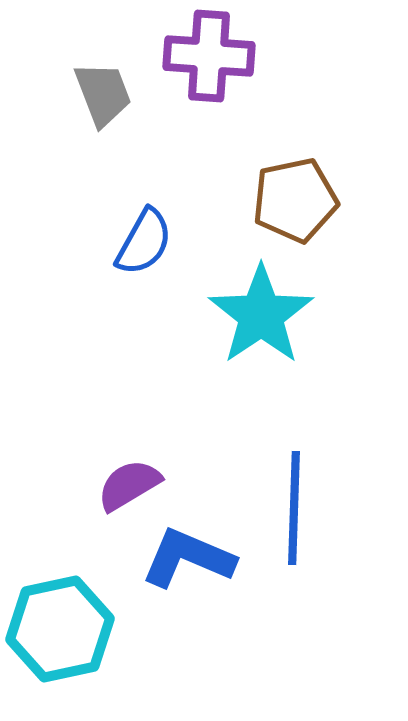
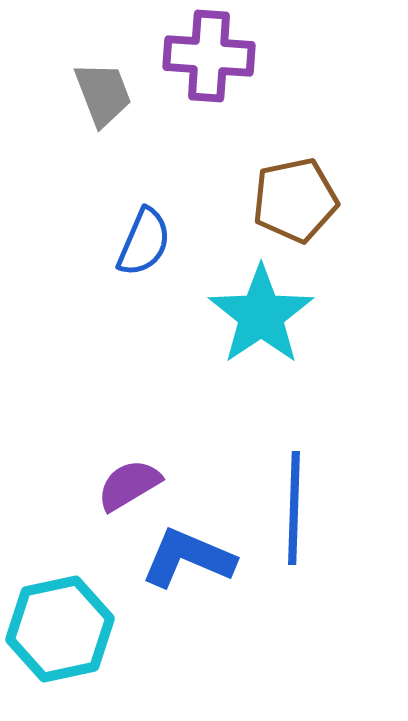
blue semicircle: rotated 6 degrees counterclockwise
